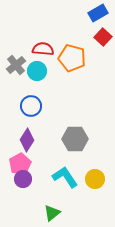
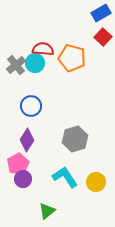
blue rectangle: moved 3 px right
cyan circle: moved 2 px left, 8 px up
gray hexagon: rotated 15 degrees counterclockwise
pink pentagon: moved 2 px left
yellow circle: moved 1 px right, 3 px down
green triangle: moved 5 px left, 2 px up
